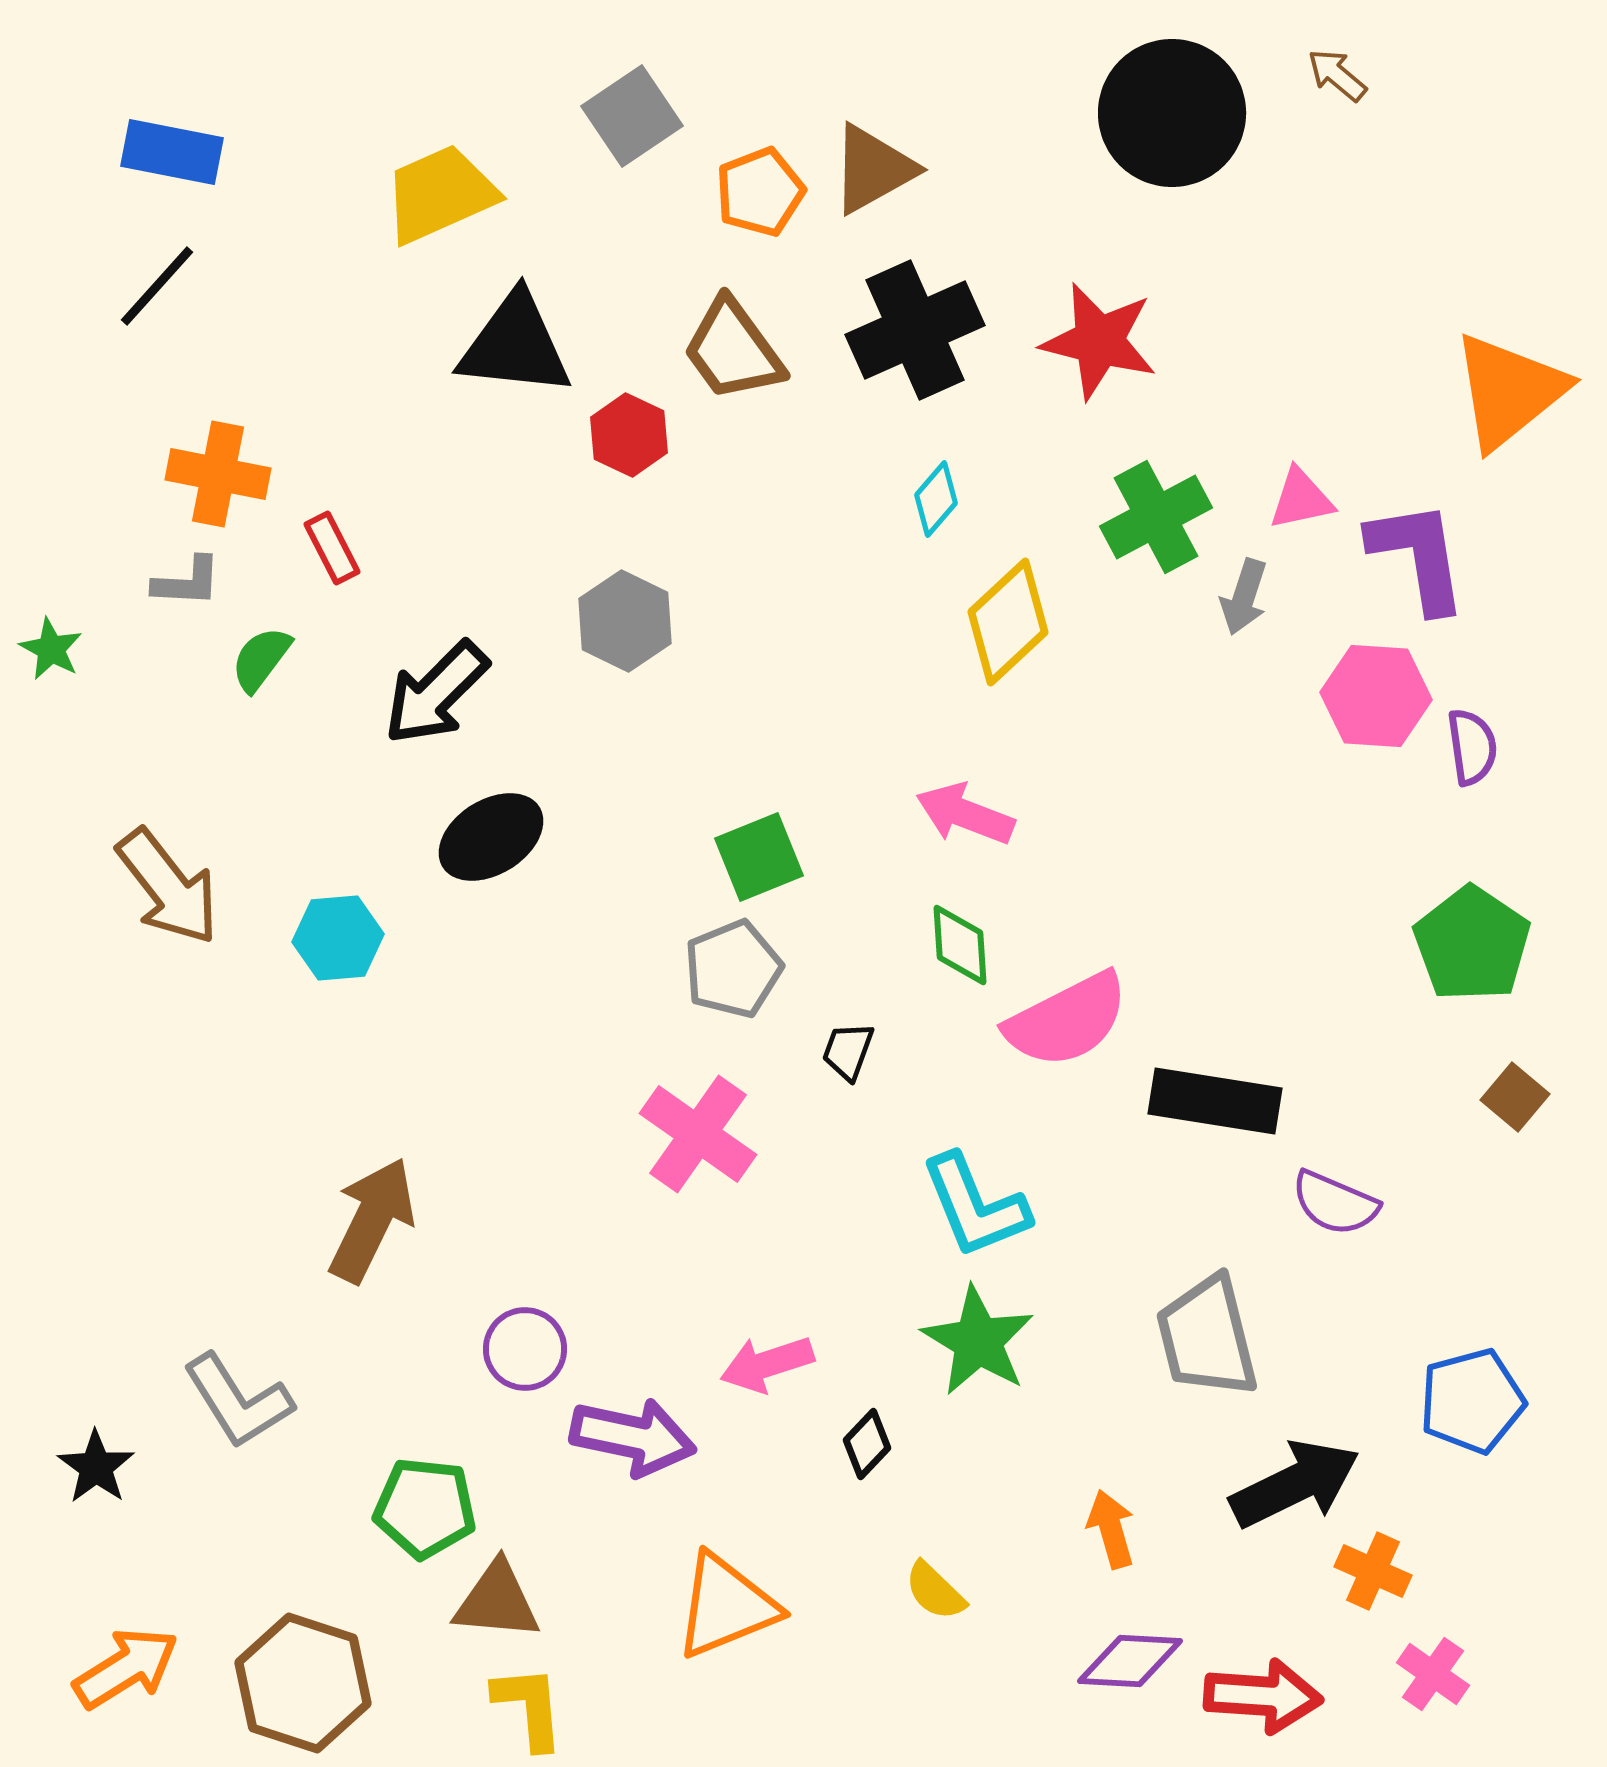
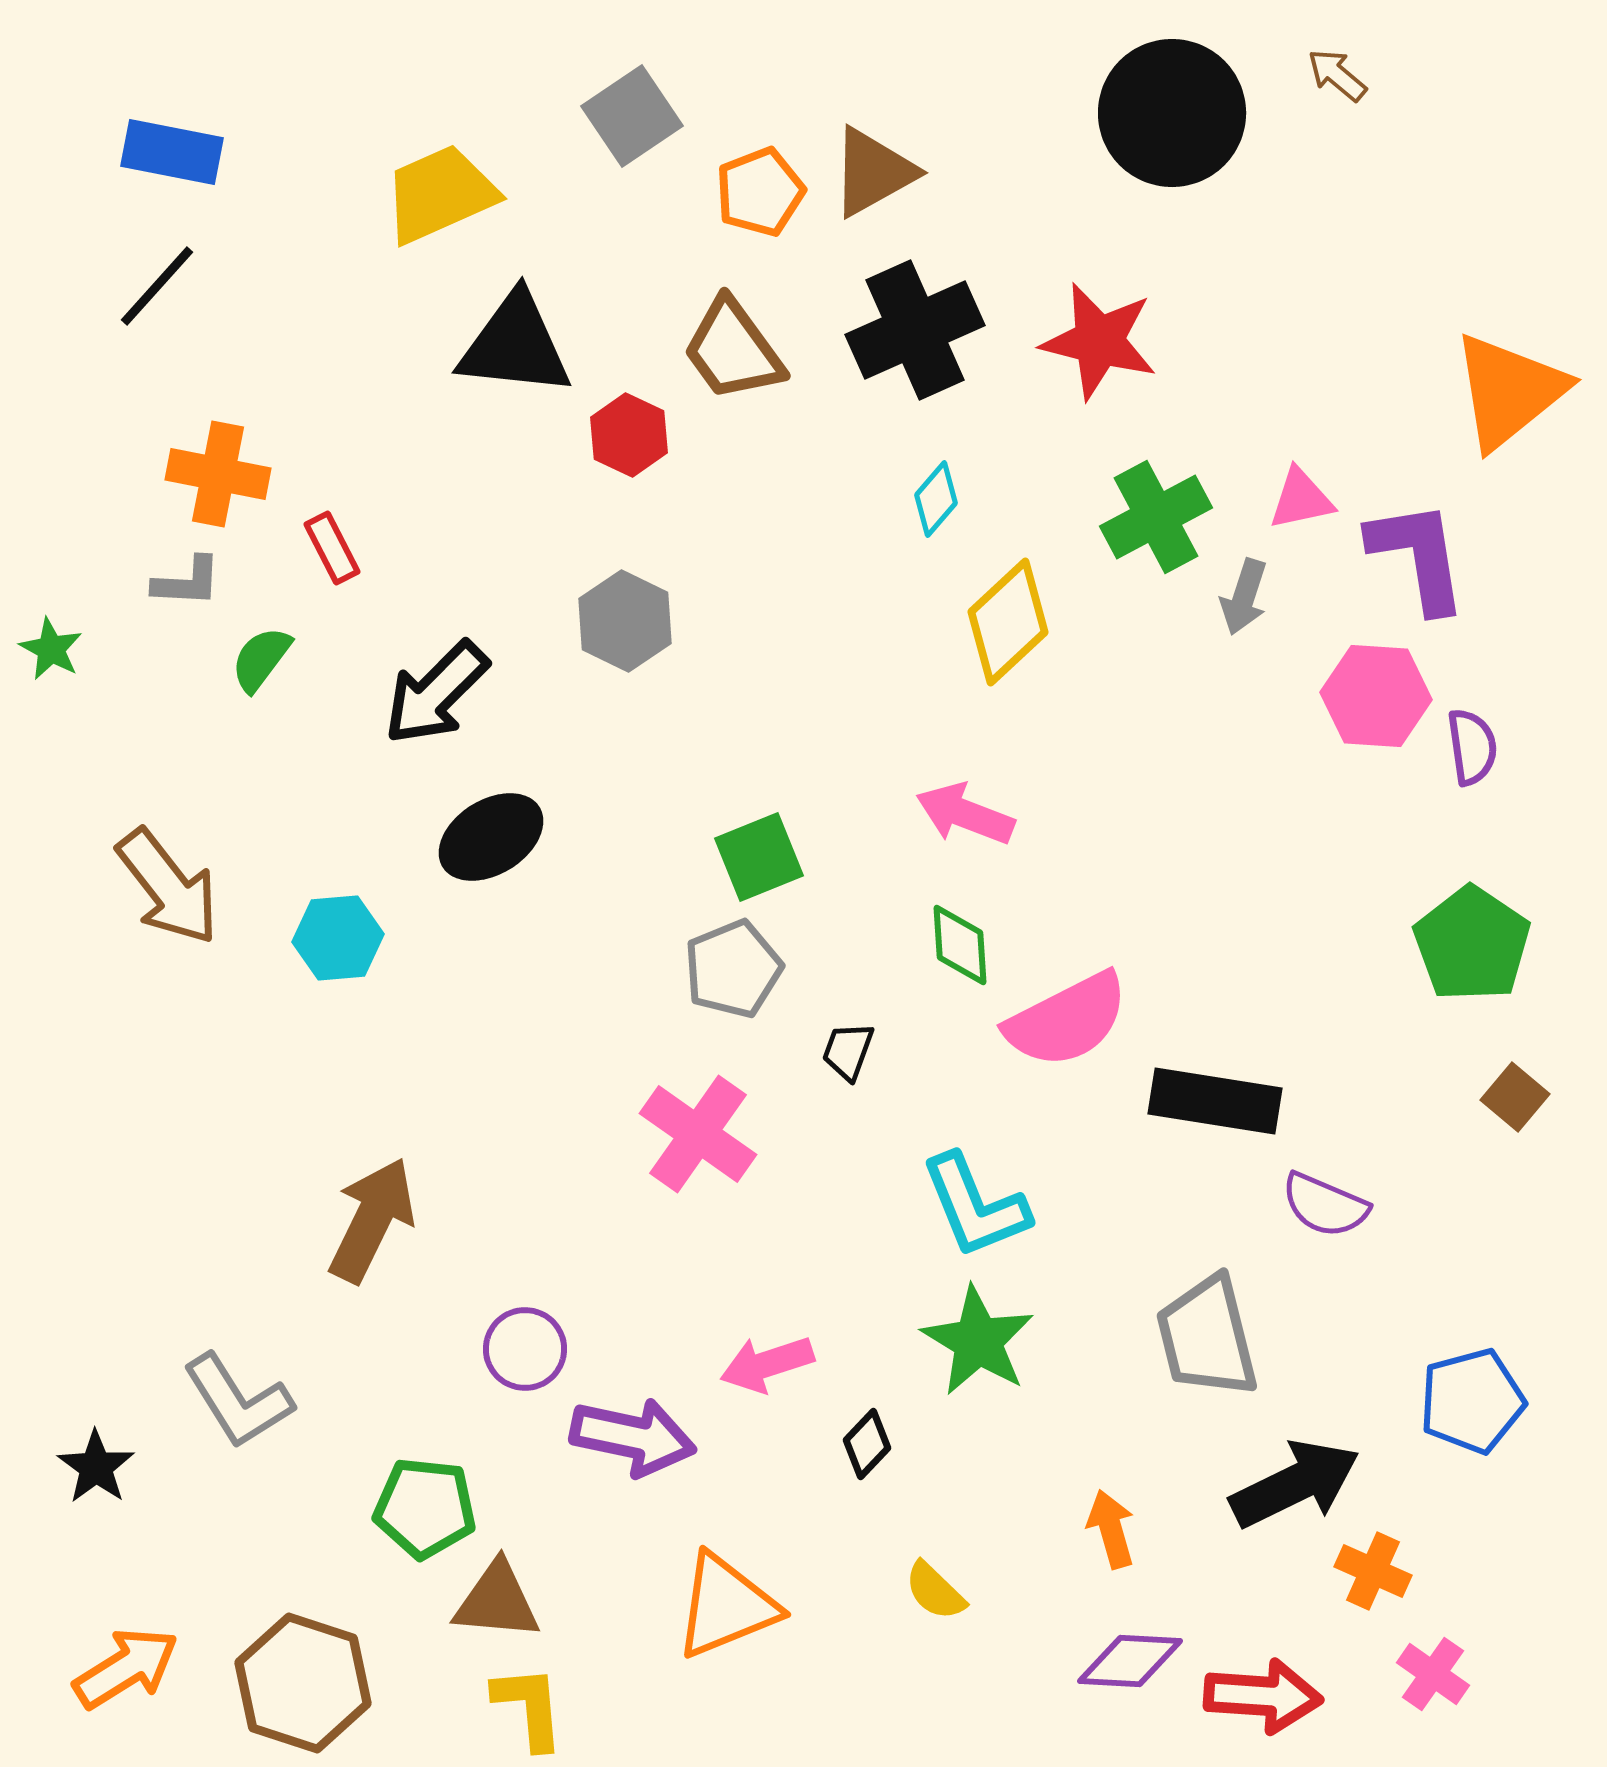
brown triangle at (873, 169): moved 3 px down
purple semicircle at (1335, 1203): moved 10 px left, 2 px down
